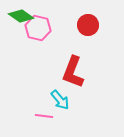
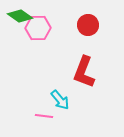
green diamond: moved 1 px left
pink hexagon: rotated 15 degrees counterclockwise
red L-shape: moved 11 px right
